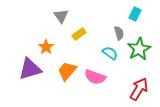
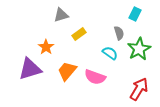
gray triangle: moved 1 px up; rotated 49 degrees clockwise
